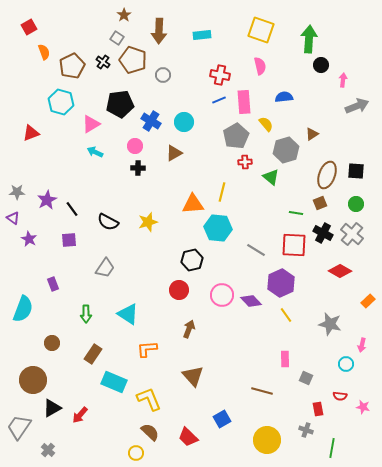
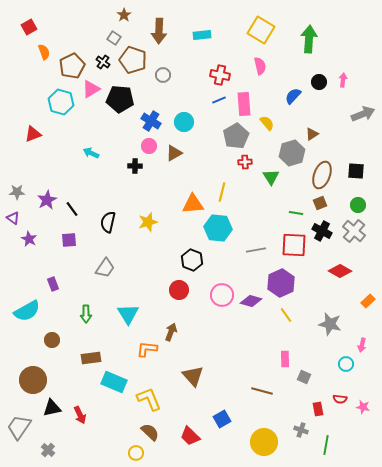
yellow square at (261, 30): rotated 12 degrees clockwise
gray square at (117, 38): moved 3 px left
black circle at (321, 65): moved 2 px left, 17 px down
blue semicircle at (284, 97): moved 9 px right, 1 px up; rotated 42 degrees counterclockwise
pink rectangle at (244, 102): moved 2 px down
black pentagon at (120, 104): moved 5 px up; rotated 12 degrees clockwise
gray arrow at (357, 106): moved 6 px right, 8 px down
pink triangle at (91, 124): moved 35 px up
yellow semicircle at (266, 124): moved 1 px right, 1 px up
red triangle at (31, 133): moved 2 px right, 1 px down
pink circle at (135, 146): moved 14 px right
gray hexagon at (286, 150): moved 6 px right, 3 px down
cyan arrow at (95, 152): moved 4 px left, 1 px down
black cross at (138, 168): moved 3 px left, 2 px up
brown ellipse at (327, 175): moved 5 px left
green triangle at (271, 177): rotated 18 degrees clockwise
green circle at (356, 204): moved 2 px right, 1 px down
black semicircle at (108, 222): rotated 75 degrees clockwise
black cross at (323, 233): moved 1 px left, 2 px up
gray cross at (352, 234): moved 2 px right, 3 px up
gray line at (256, 250): rotated 42 degrees counterclockwise
black hexagon at (192, 260): rotated 25 degrees counterclockwise
purple diamond at (251, 301): rotated 30 degrees counterclockwise
cyan semicircle at (23, 309): moved 4 px right, 2 px down; rotated 40 degrees clockwise
cyan triangle at (128, 314): rotated 25 degrees clockwise
brown arrow at (189, 329): moved 18 px left, 3 px down
brown circle at (52, 343): moved 3 px up
orange L-shape at (147, 349): rotated 10 degrees clockwise
brown rectangle at (93, 354): moved 2 px left, 4 px down; rotated 48 degrees clockwise
gray square at (306, 378): moved 2 px left, 1 px up
red semicircle at (340, 396): moved 3 px down
black triangle at (52, 408): rotated 18 degrees clockwise
red arrow at (80, 415): rotated 66 degrees counterclockwise
gray cross at (306, 430): moved 5 px left
red trapezoid at (188, 437): moved 2 px right, 1 px up
yellow circle at (267, 440): moved 3 px left, 2 px down
green line at (332, 448): moved 6 px left, 3 px up
